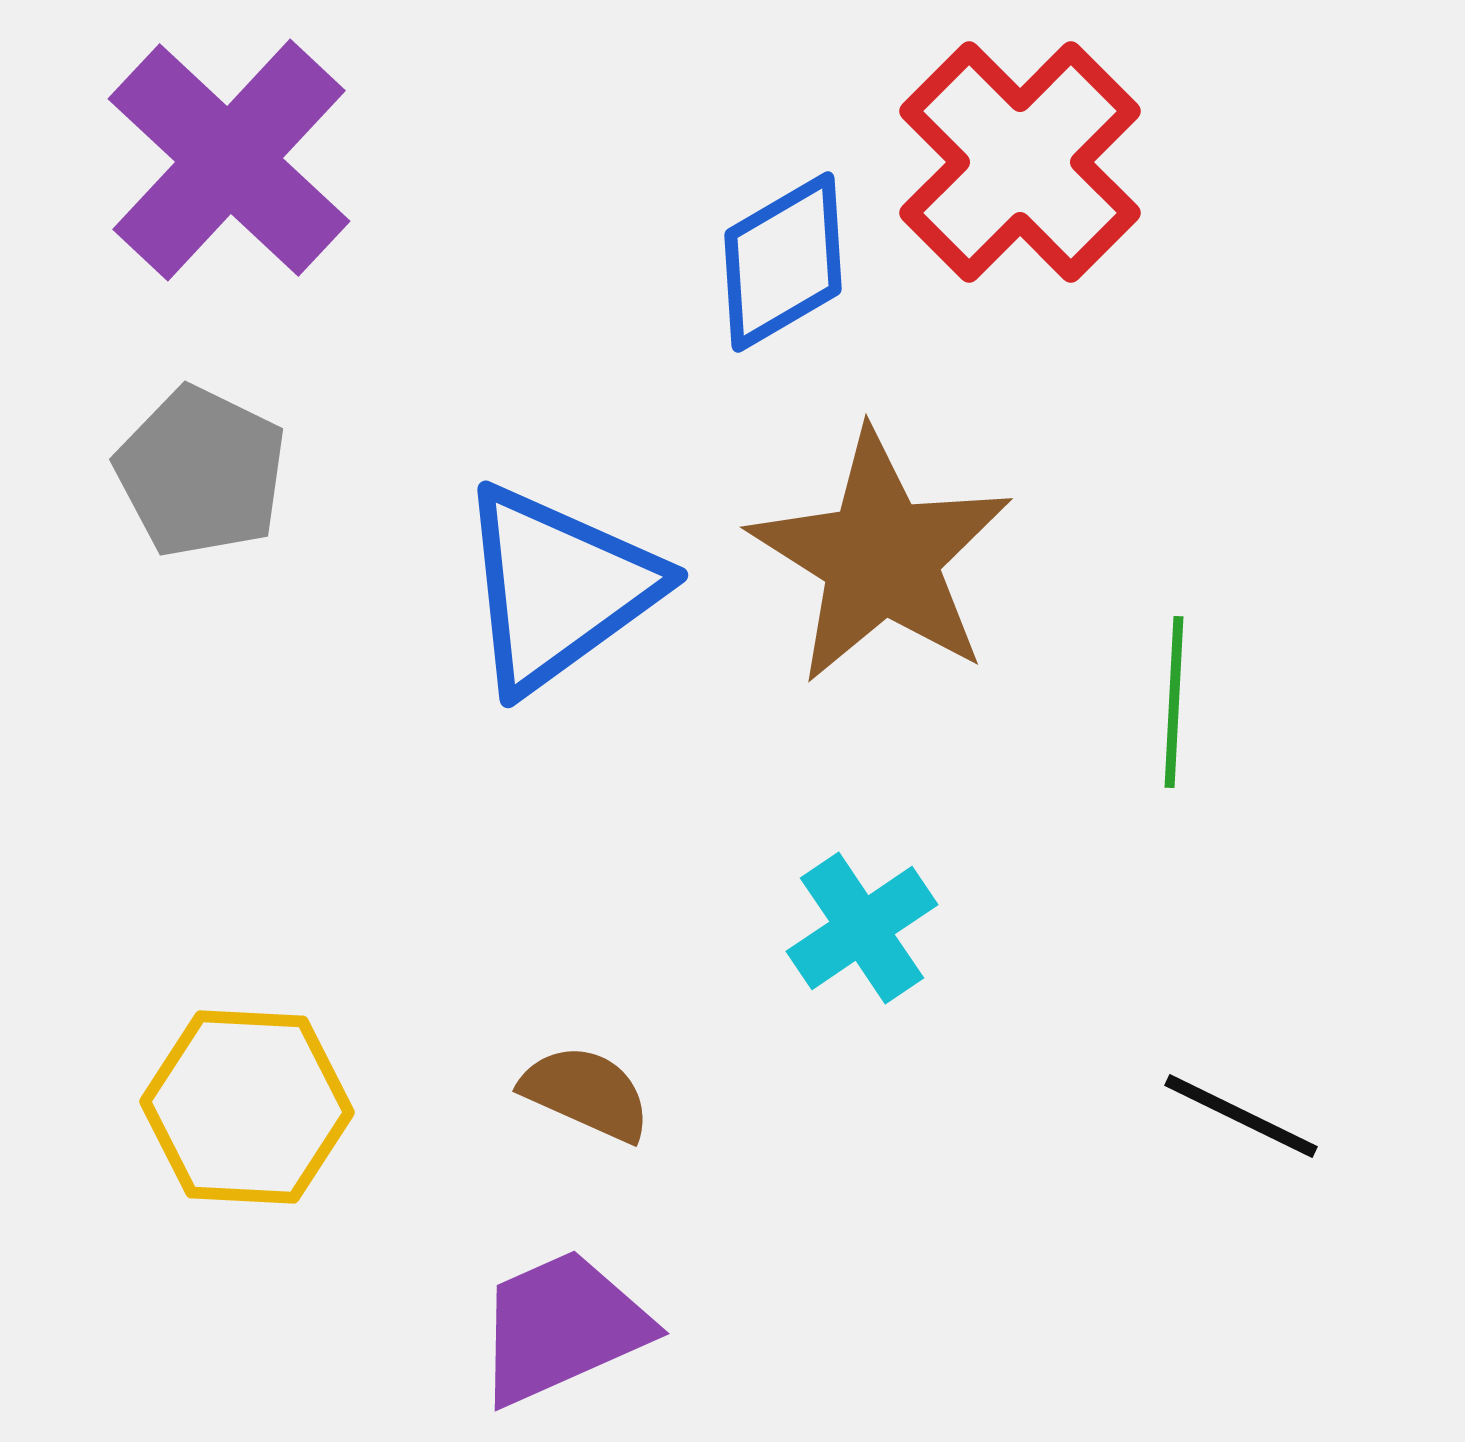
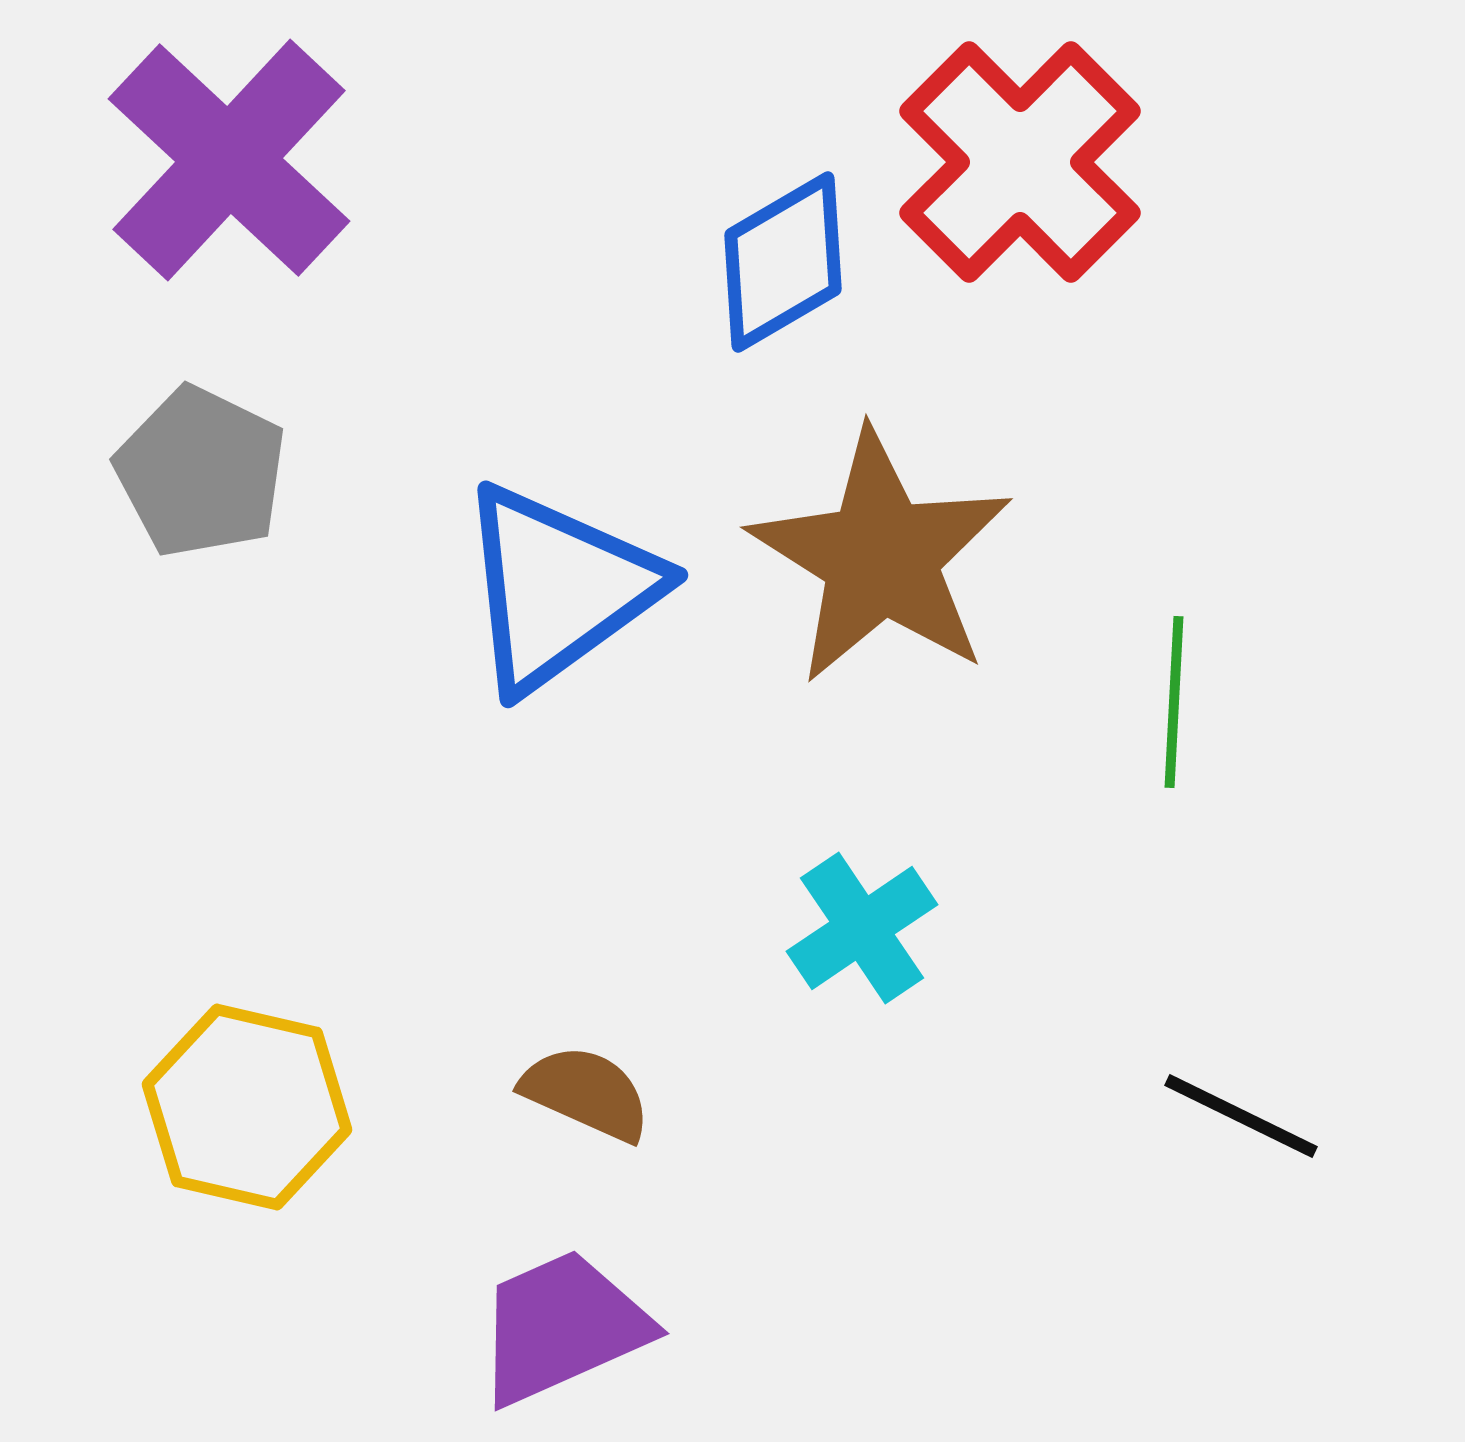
yellow hexagon: rotated 10 degrees clockwise
